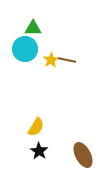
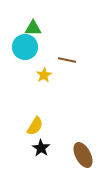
cyan circle: moved 2 px up
yellow star: moved 7 px left, 15 px down
yellow semicircle: moved 1 px left, 1 px up
black star: moved 2 px right, 3 px up
